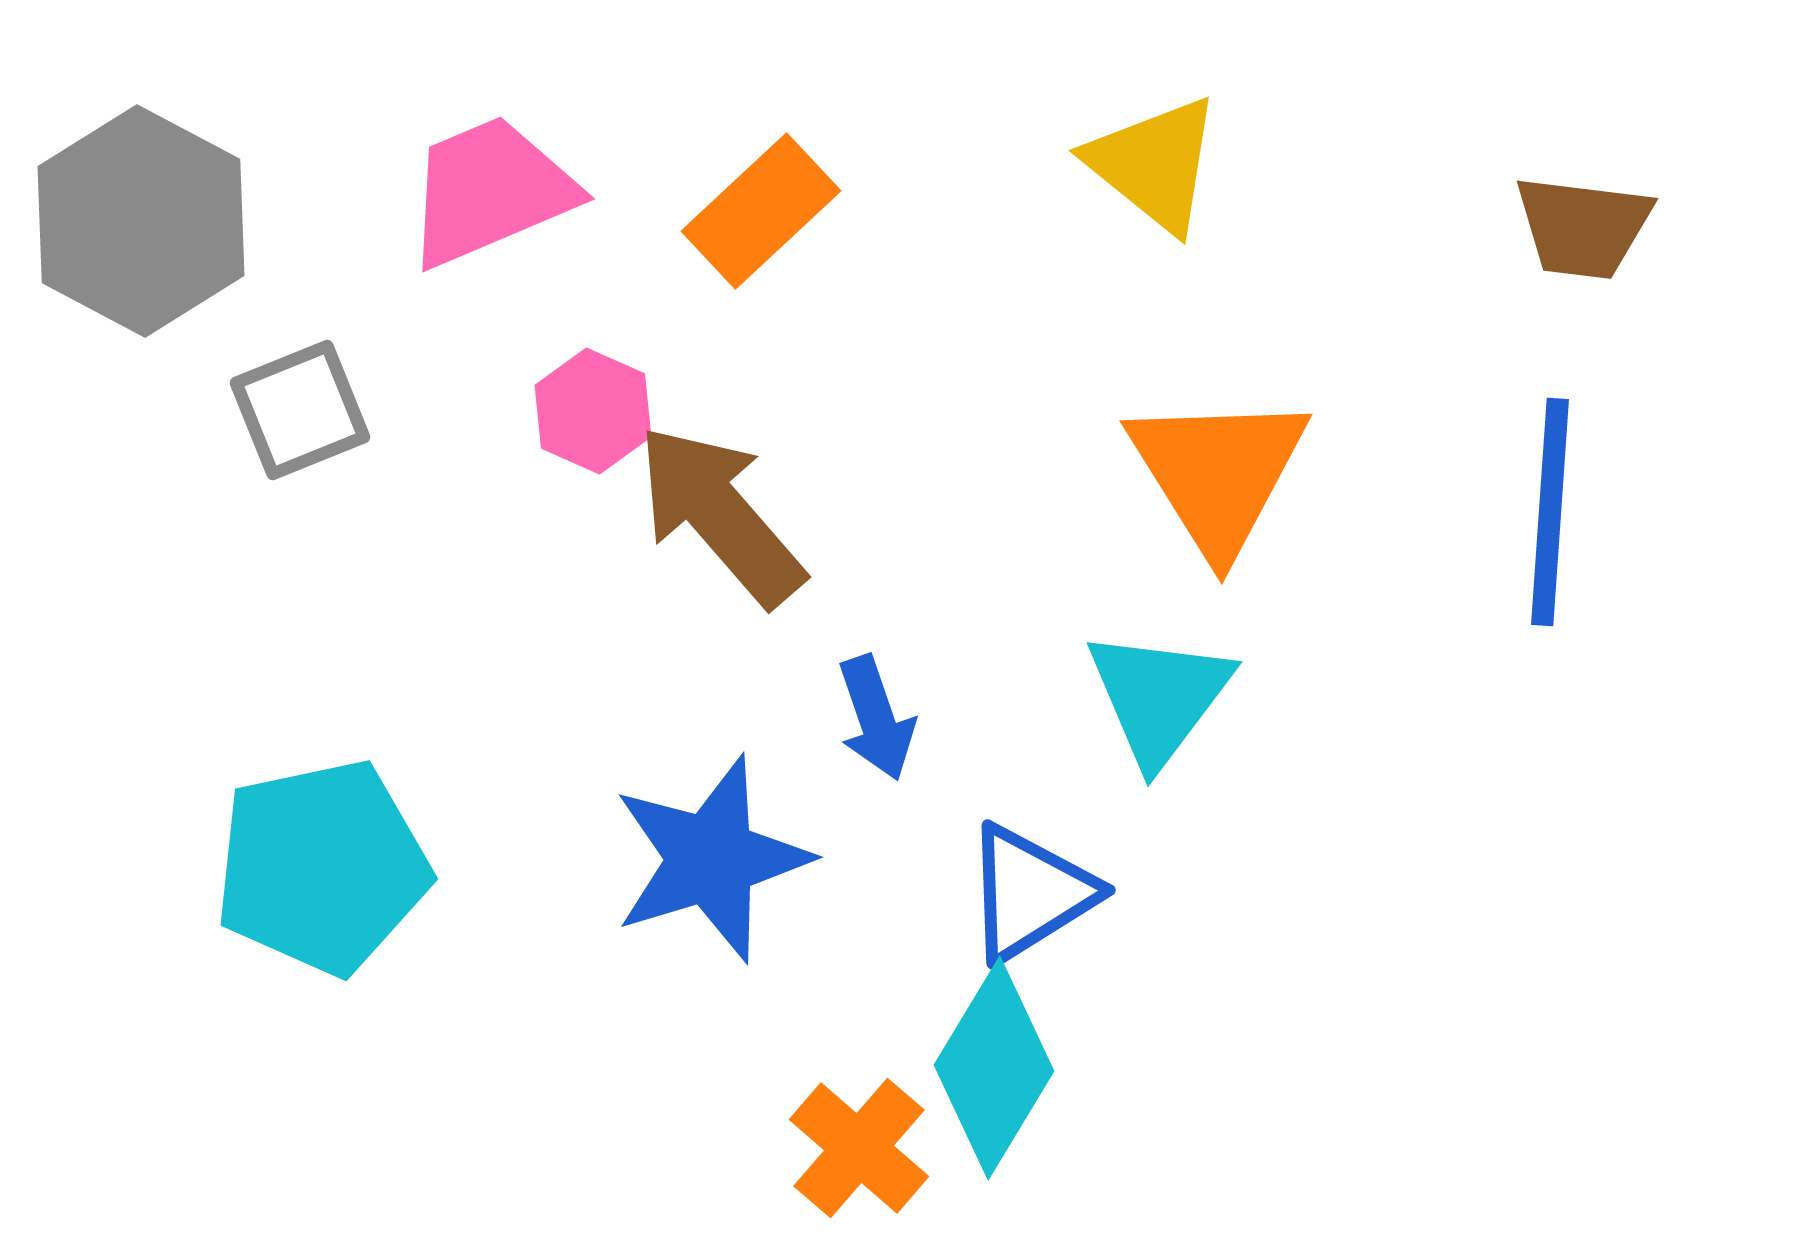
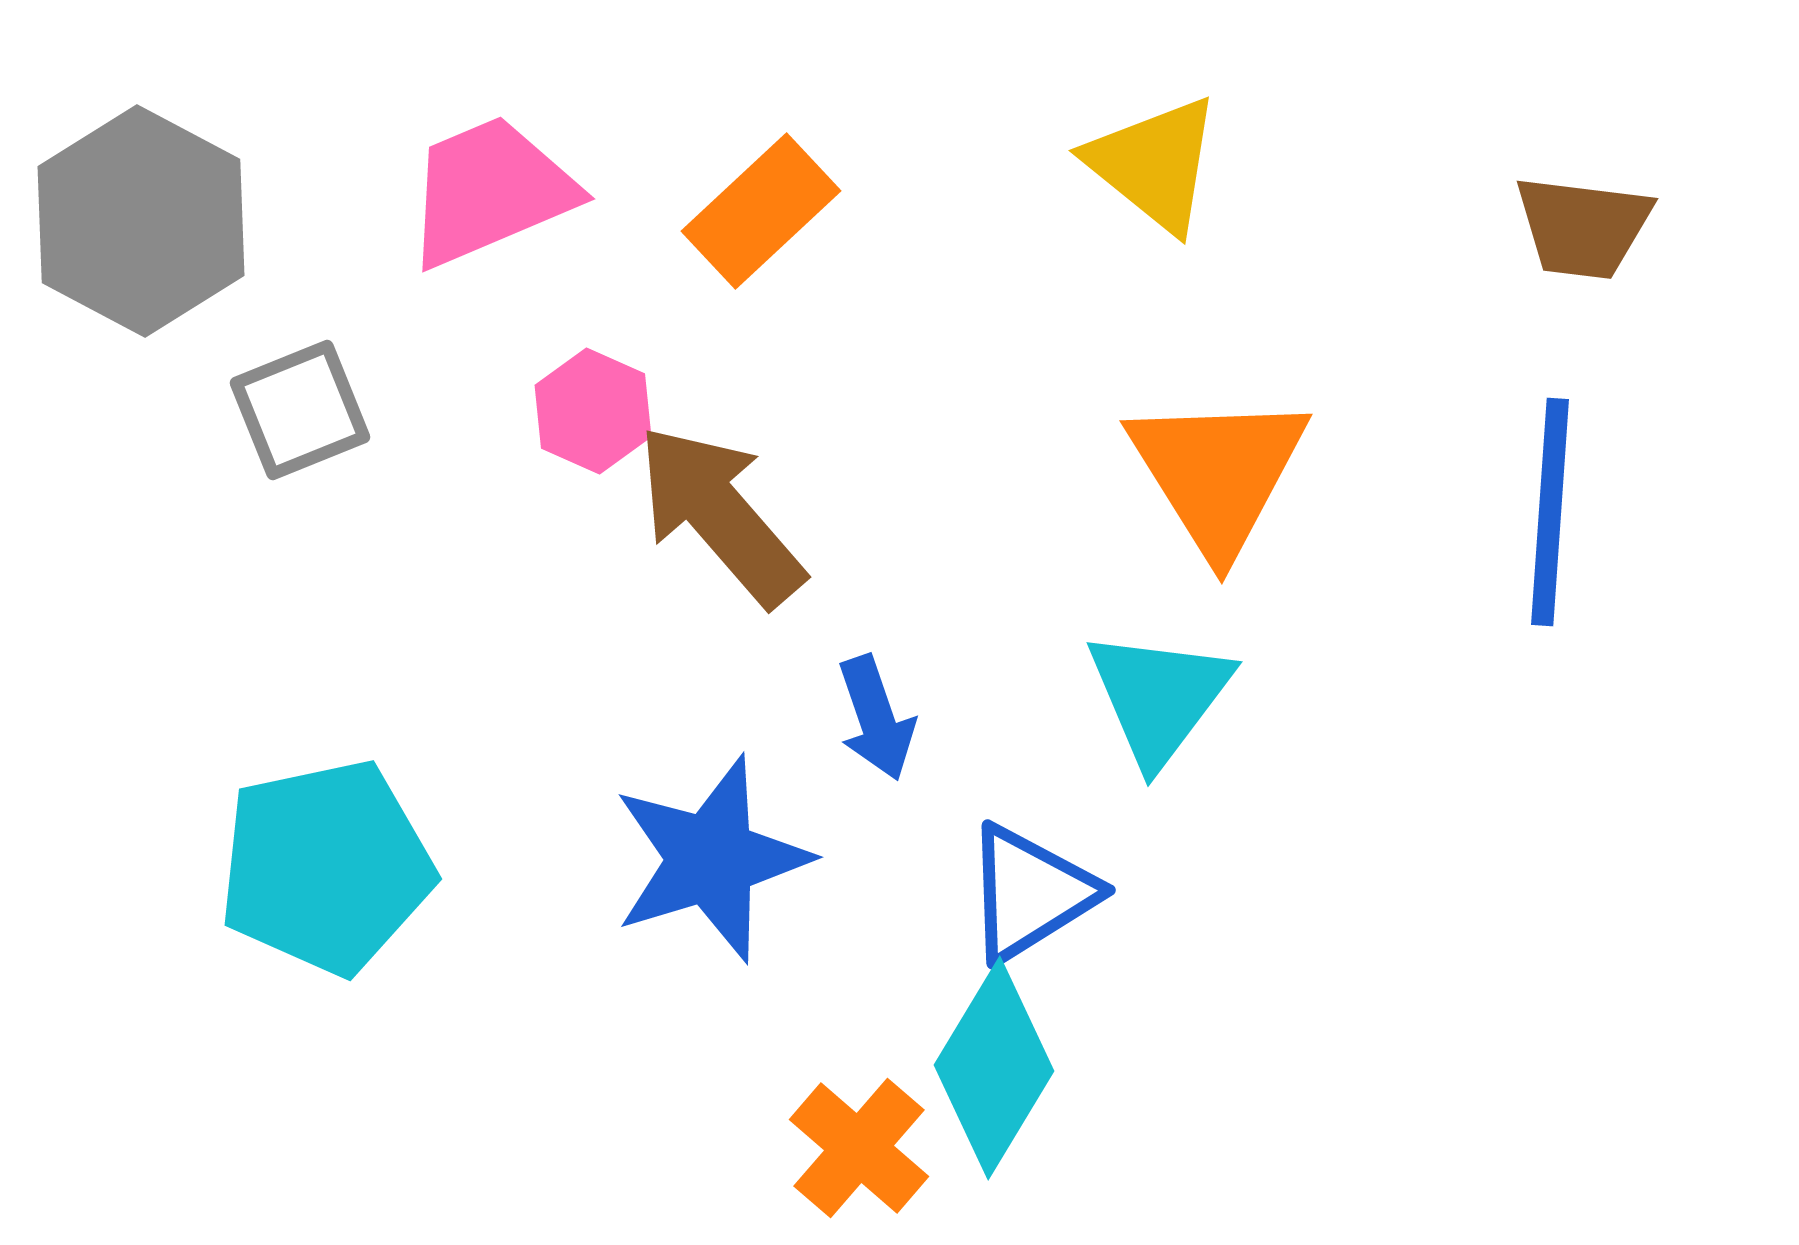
cyan pentagon: moved 4 px right
